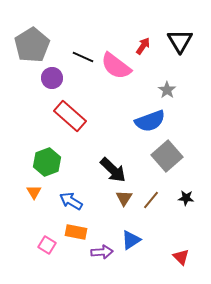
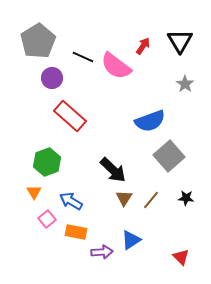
gray pentagon: moved 6 px right, 4 px up
gray star: moved 18 px right, 6 px up
gray square: moved 2 px right
pink square: moved 26 px up; rotated 18 degrees clockwise
